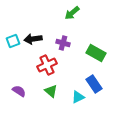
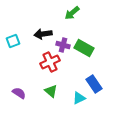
black arrow: moved 10 px right, 5 px up
purple cross: moved 2 px down
green rectangle: moved 12 px left, 5 px up
red cross: moved 3 px right, 3 px up
purple semicircle: moved 2 px down
cyan triangle: moved 1 px right, 1 px down
